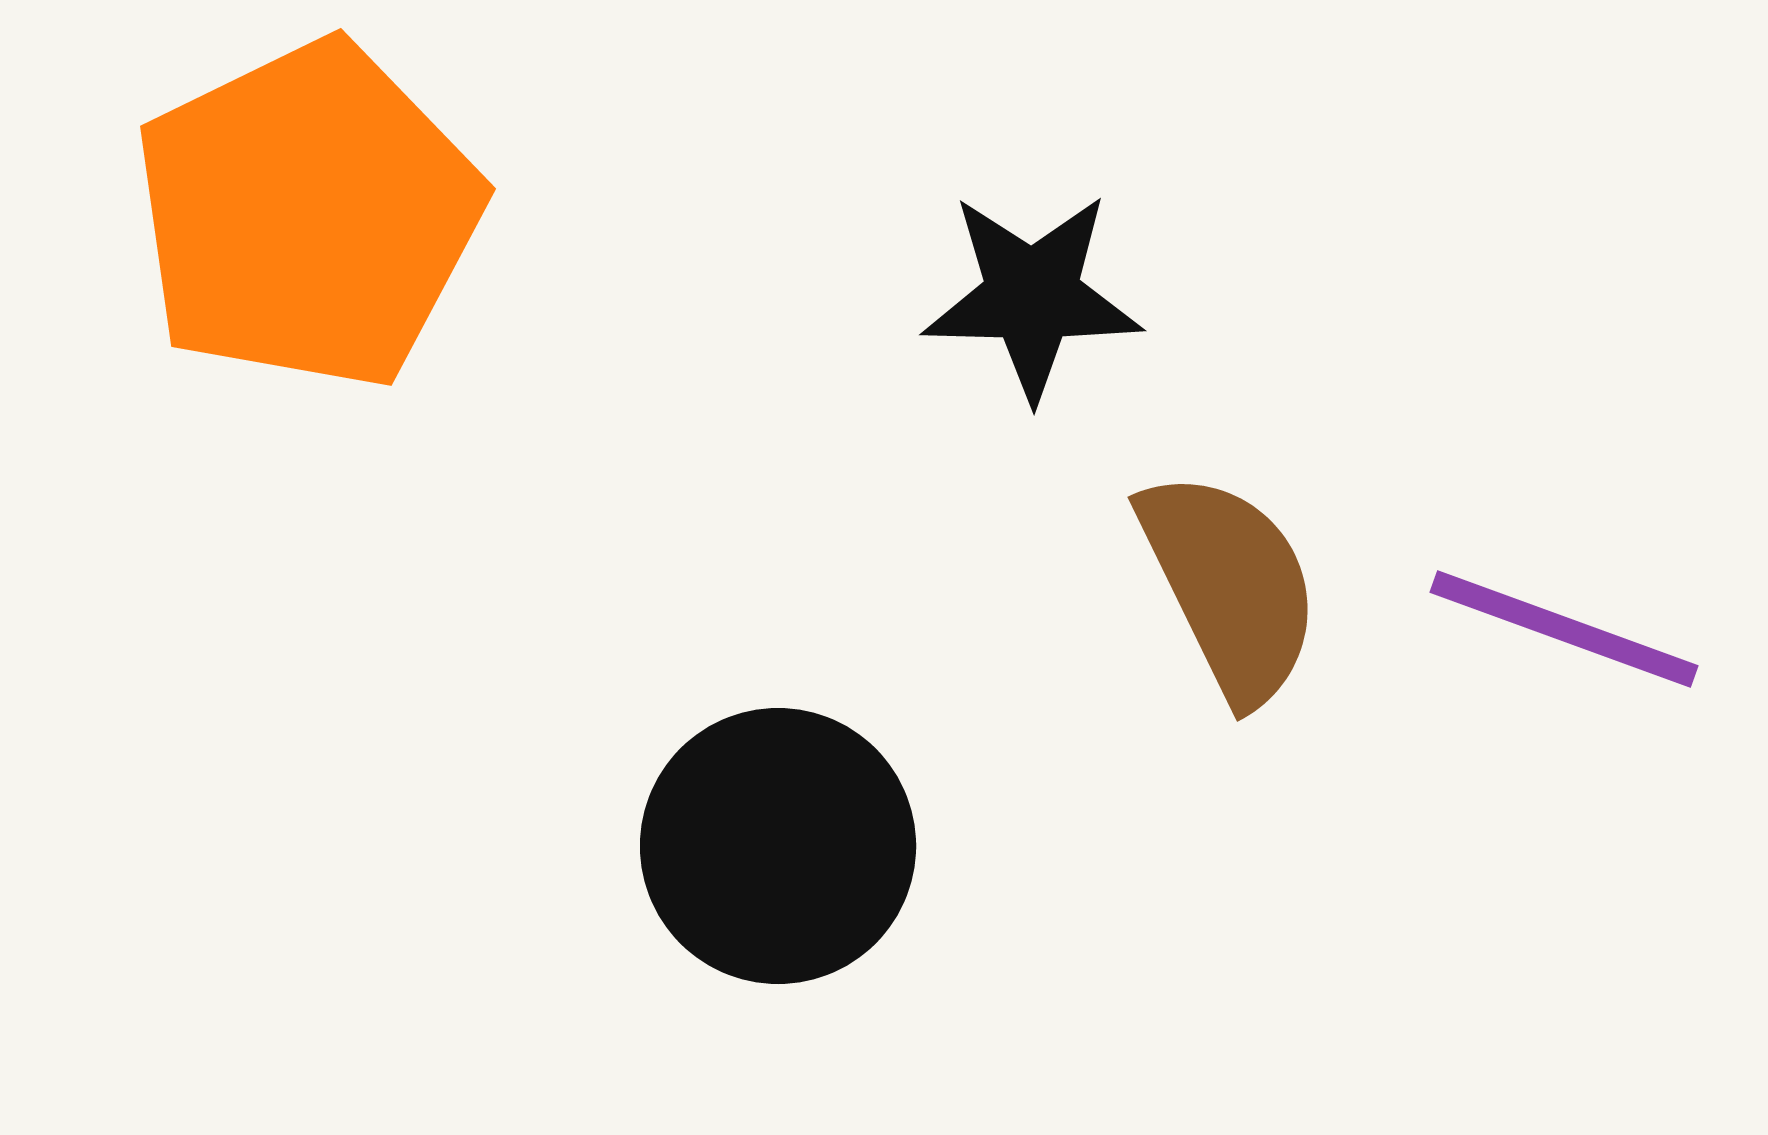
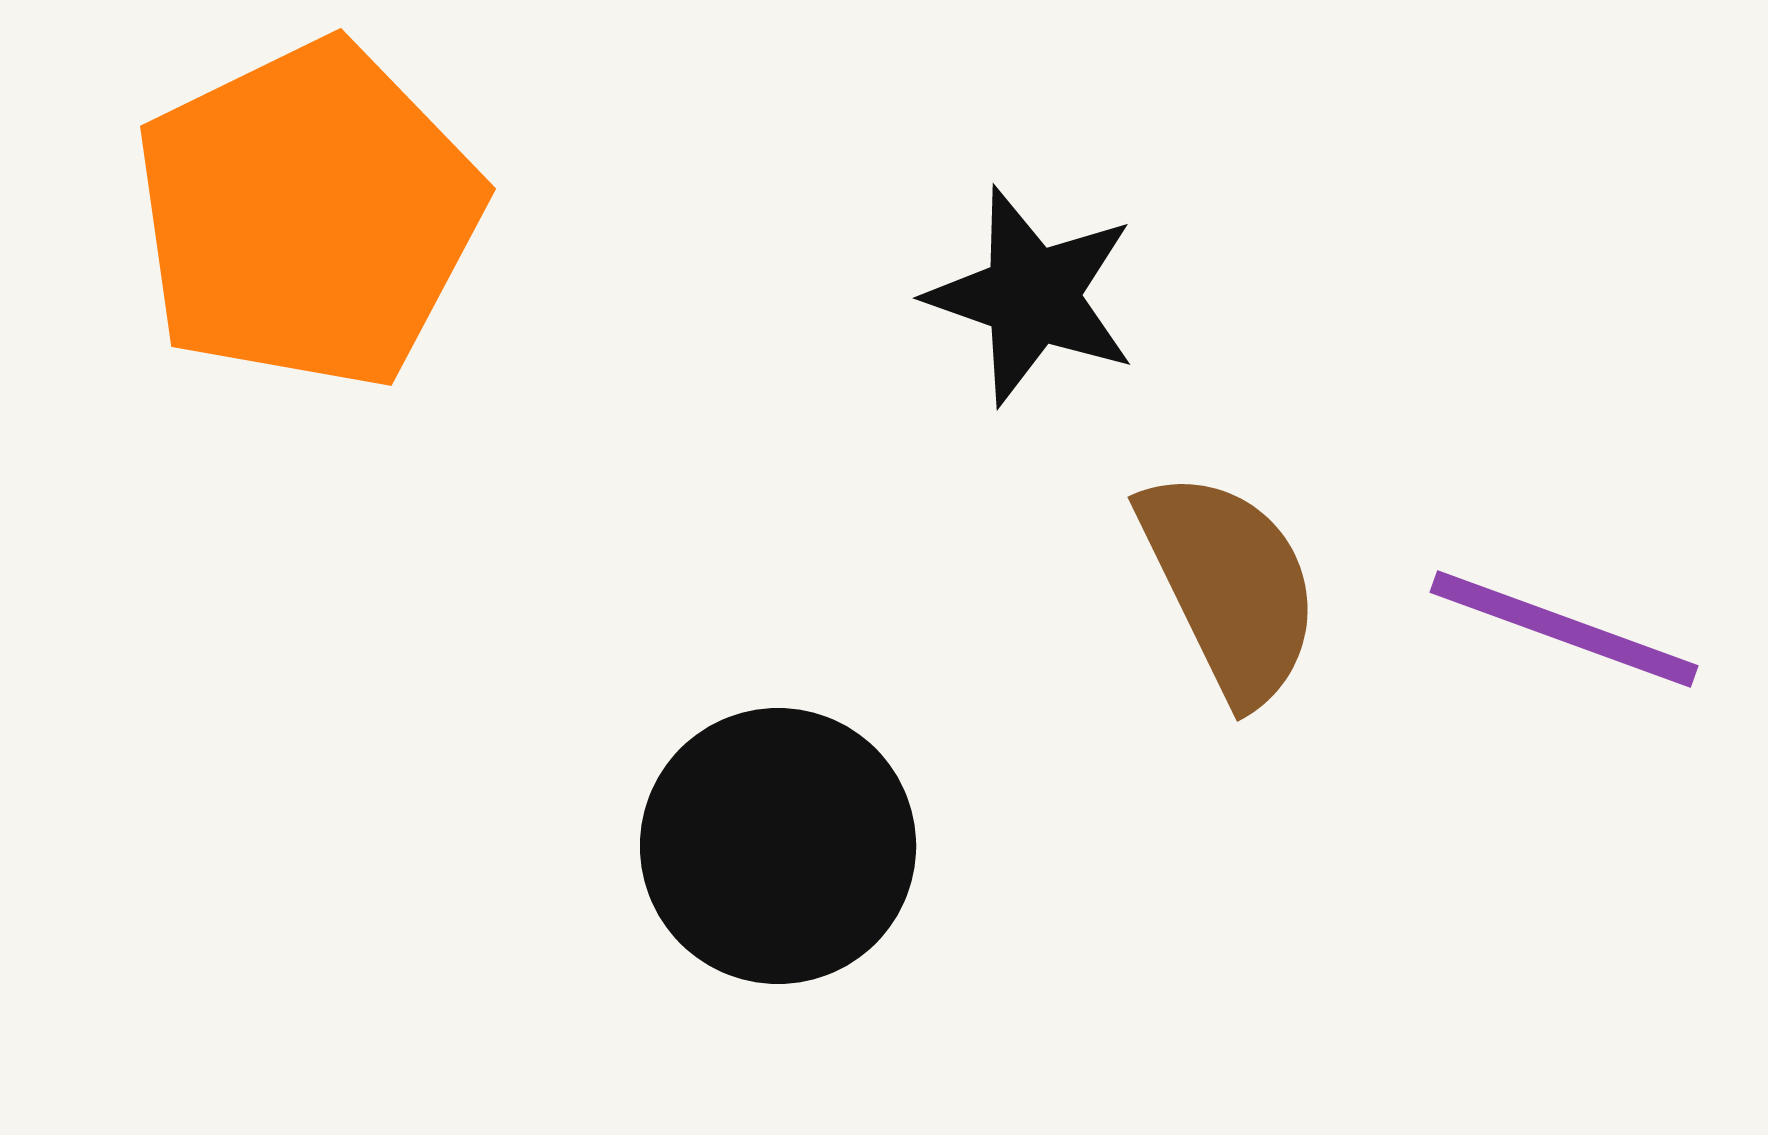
black star: rotated 18 degrees clockwise
